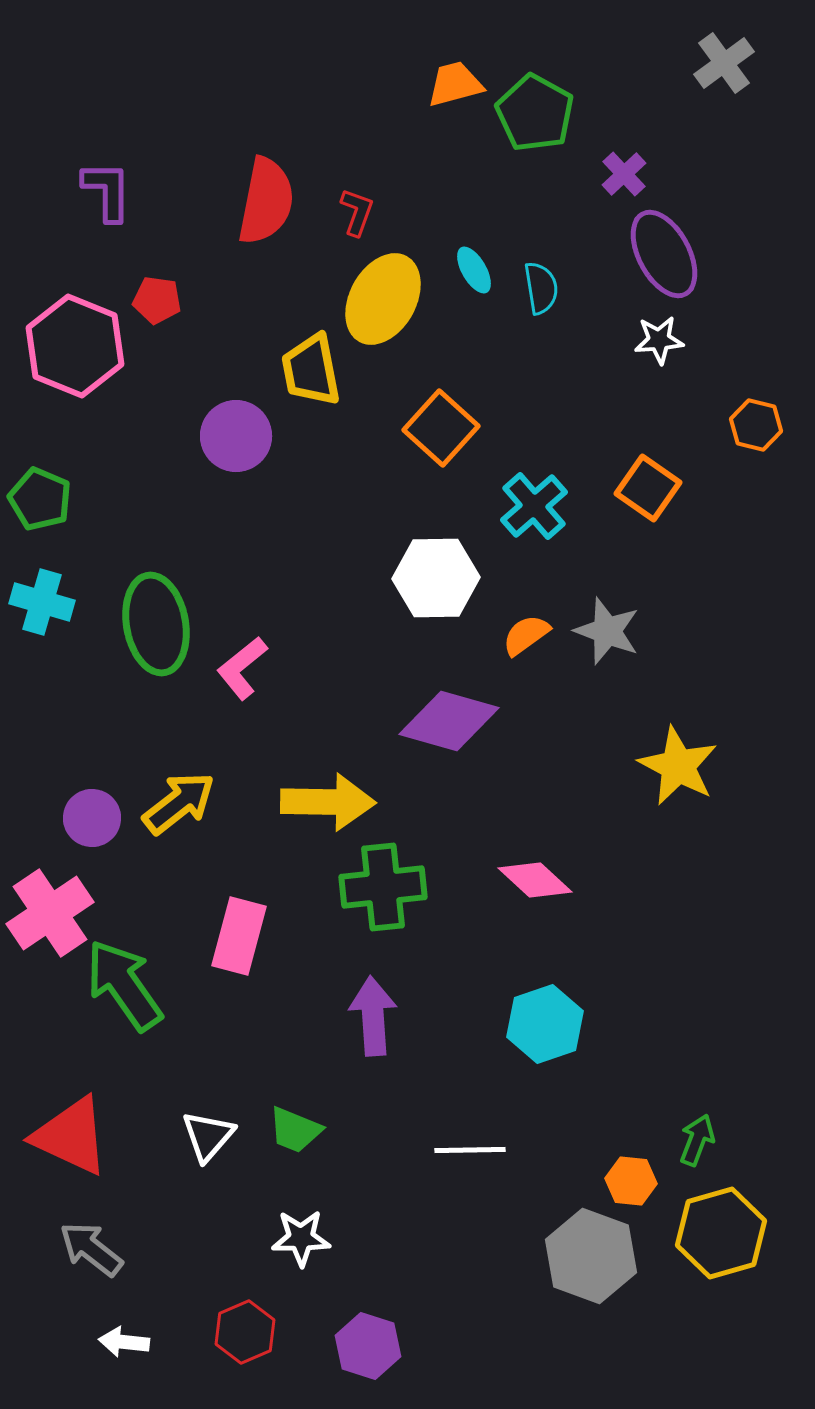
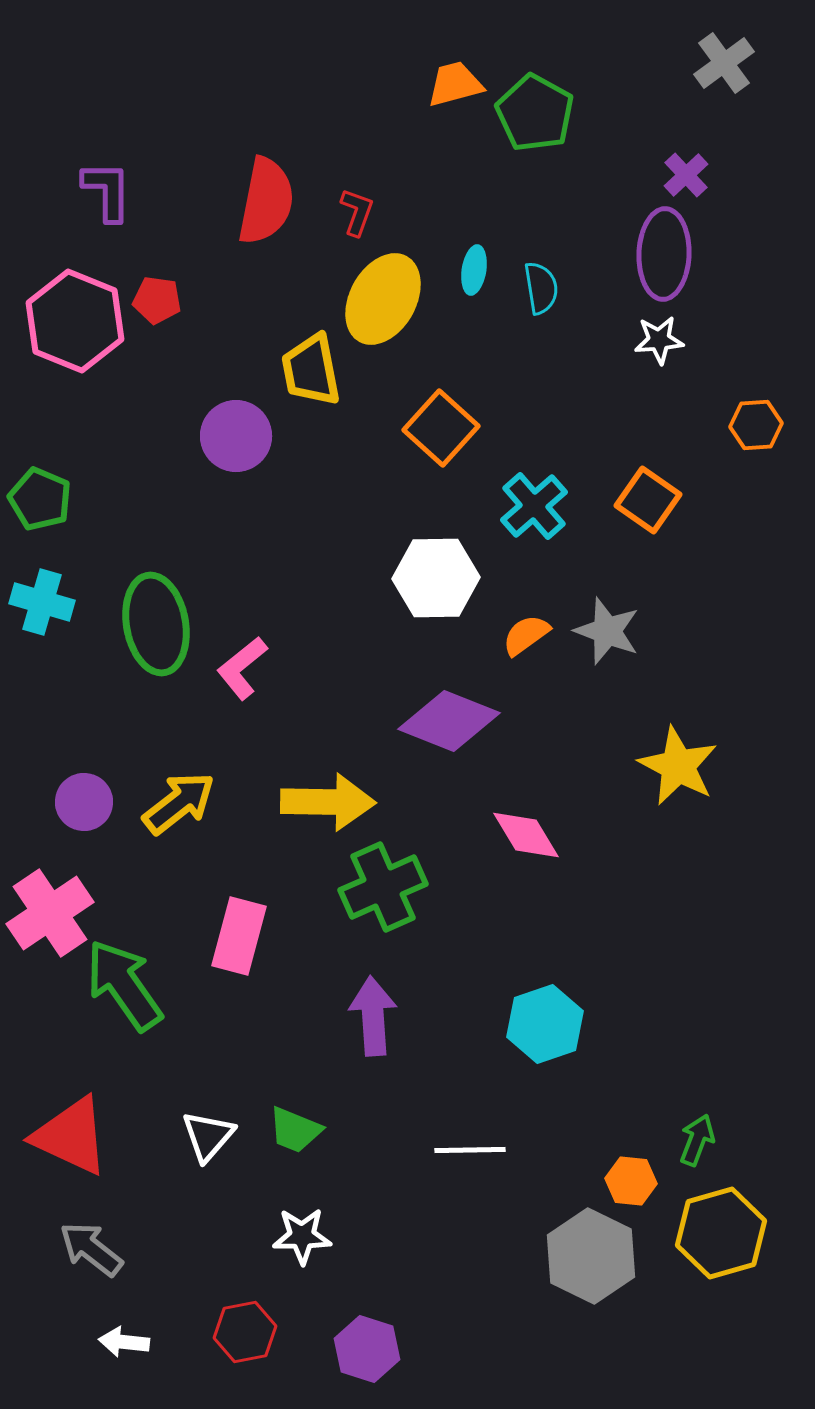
purple cross at (624, 174): moved 62 px right, 1 px down
purple ellipse at (664, 254): rotated 30 degrees clockwise
cyan ellipse at (474, 270): rotated 39 degrees clockwise
pink hexagon at (75, 346): moved 25 px up
orange hexagon at (756, 425): rotated 18 degrees counterclockwise
orange square at (648, 488): moved 12 px down
purple diamond at (449, 721): rotated 6 degrees clockwise
purple circle at (92, 818): moved 8 px left, 16 px up
pink diamond at (535, 880): moved 9 px left, 45 px up; rotated 16 degrees clockwise
green cross at (383, 887): rotated 18 degrees counterclockwise
white star at (301, 1238): moved 1 px right, 2 px up
gray hexagon at (591, 1256): rotated 6 degrees clockwise
red hexagon at (245, 1332): rotated 12 degrees clockwise
purple hexagon at (368, 1346): moved 1 px left, 3 px down
